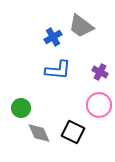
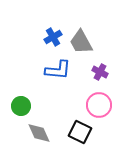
gray trapezoid: moved 16 px down; rotated 24 degrees clockwise
green circle: moved 2 px up
black square: moved 7 px right
